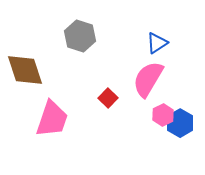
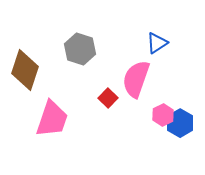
gray hexagon: moved 13 px down
brown diamond: rotated 36 degrees clockwise
pink semicircle: moved 12 px left; rotated 12 degrees counterclockwise
